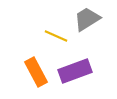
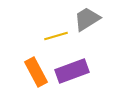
yellow line: rotated 40 degrees counterclockwise
purple rectangle: moved 3 px left
